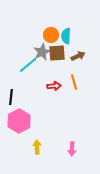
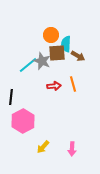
cyan semicircle: moved 8 px down
gray star: moved 9 px down; rotated 24 degrees counterclockwise
brown arrow: rotated 56 degrees clockwise
orange line: moved 1 px left, 2 px down
pink hexagon: moved 4 px right
yellow arrow: moved 6 px right; rotated 136 degrees counterclockwise
